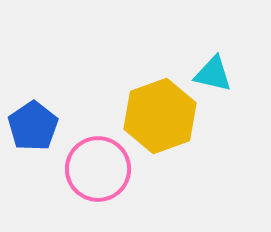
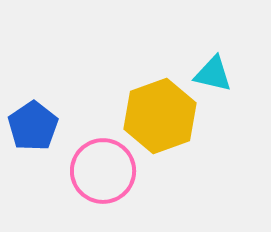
pink circle: moved 5 px right, 2 px down
